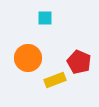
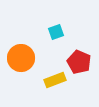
cyan square: moved 11 px right, 14 px down; rotated 21 degrees counterclockwise
orange circle: moved 7 px left
